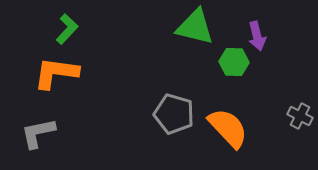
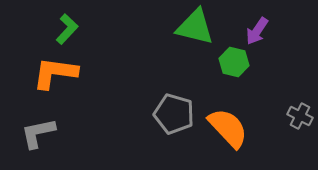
purple arrow: moved 5 px up; rotated 48 degrees clockwise
green hexagon: rotated 12 degrees clockwise
orange L-shape: moved 1 px left
